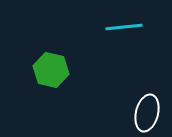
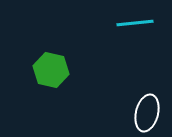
cyan line: moved 11 px right, 4 px up
